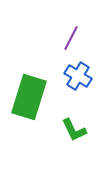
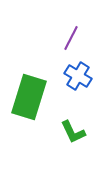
green L-shape: moved 1 px left, 2 px down
